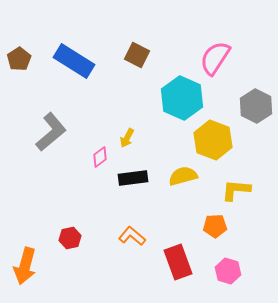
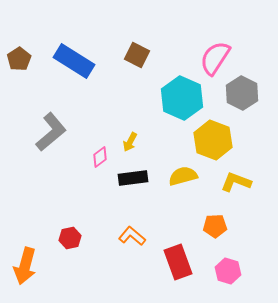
gray hexagon: moved 14 px left, 13 px up
yellow arrow: moved 3 px right, 4 px down
yellow L-shape: moved 8 px up; rotated 16 degrees clockwise
